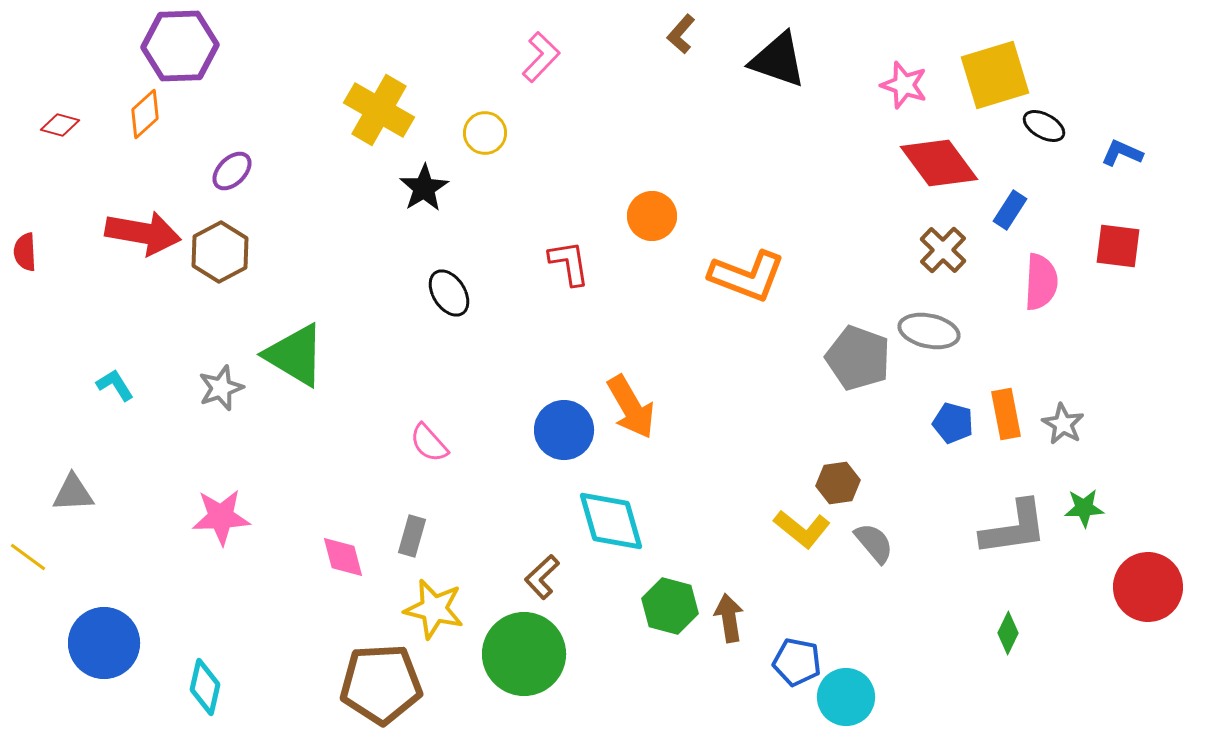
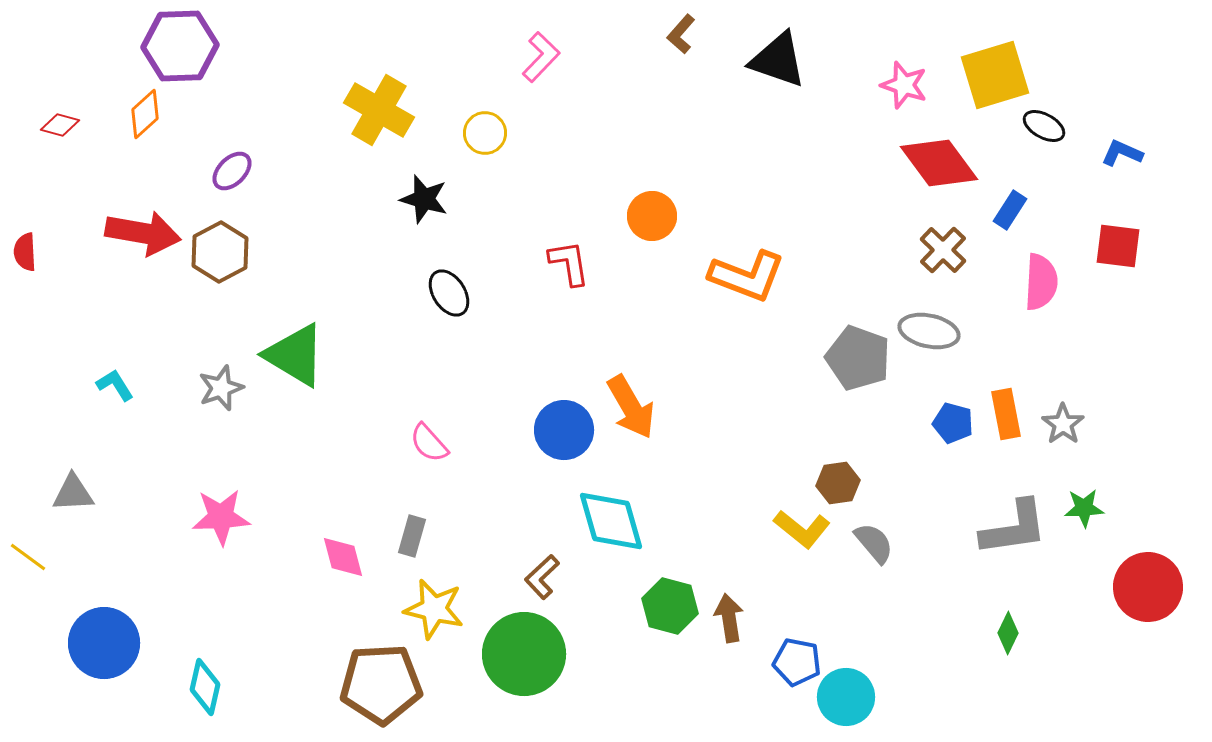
black star at (424, 188): moved 11 px down; rotated 24 degrees counterclockwise
gray star at (1063, 424): rotated 6 degrees clockwise
